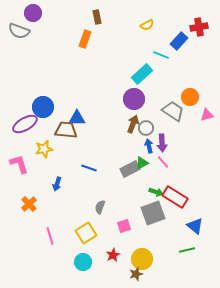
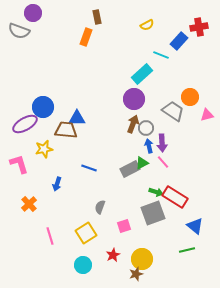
orange rectangle at (85, 39): moved 1 px right, 2 px up
cyan circle at (83, 262): moved 3 px down
